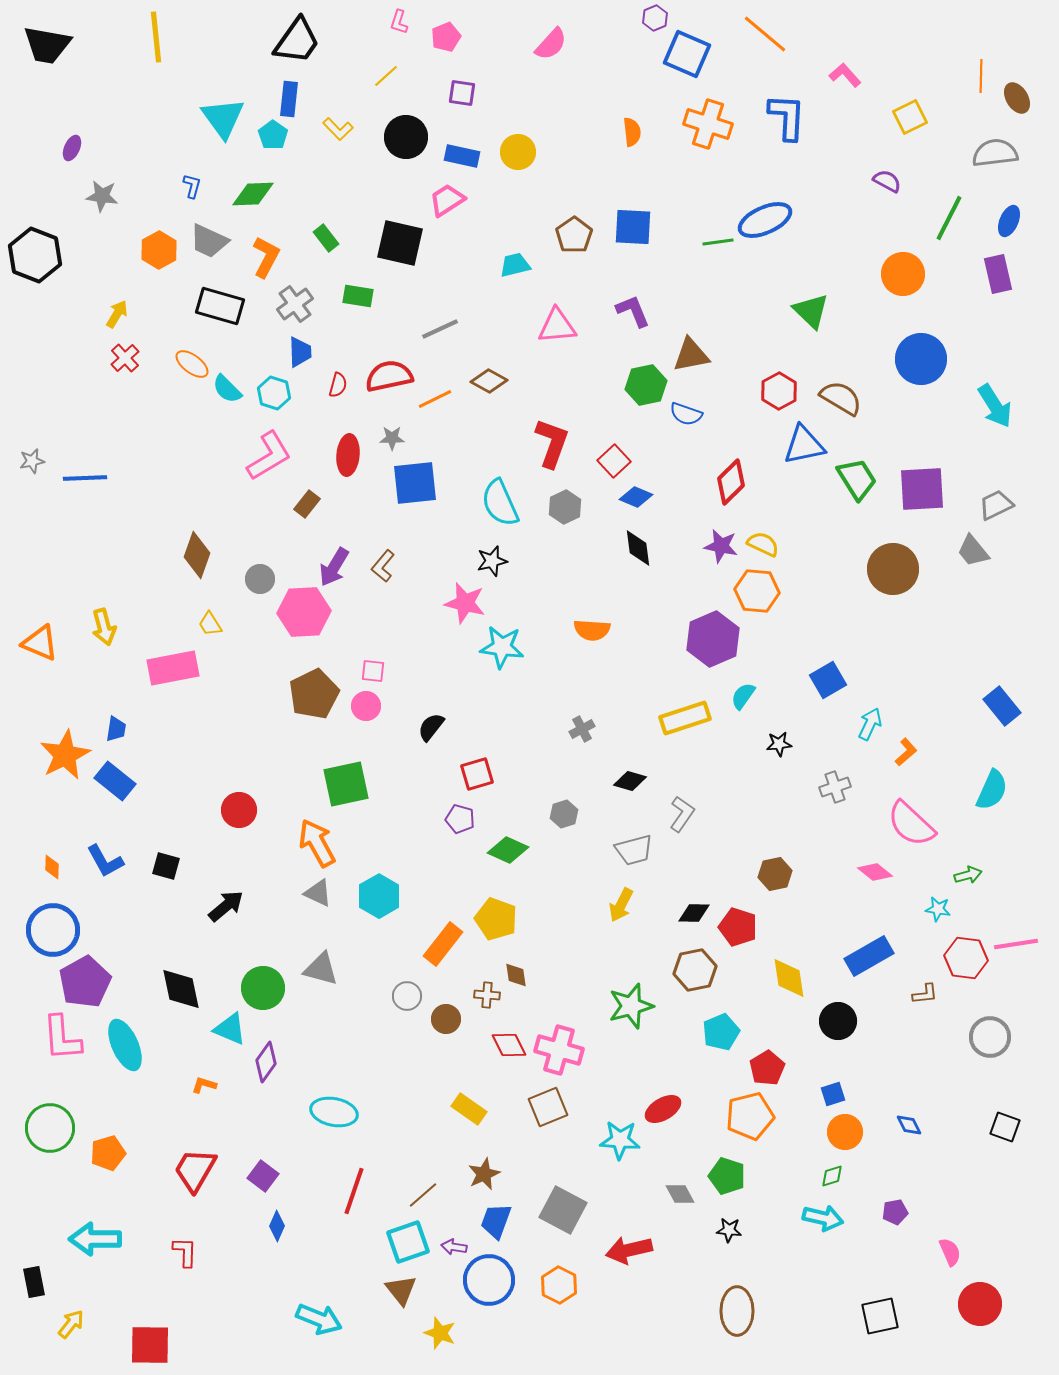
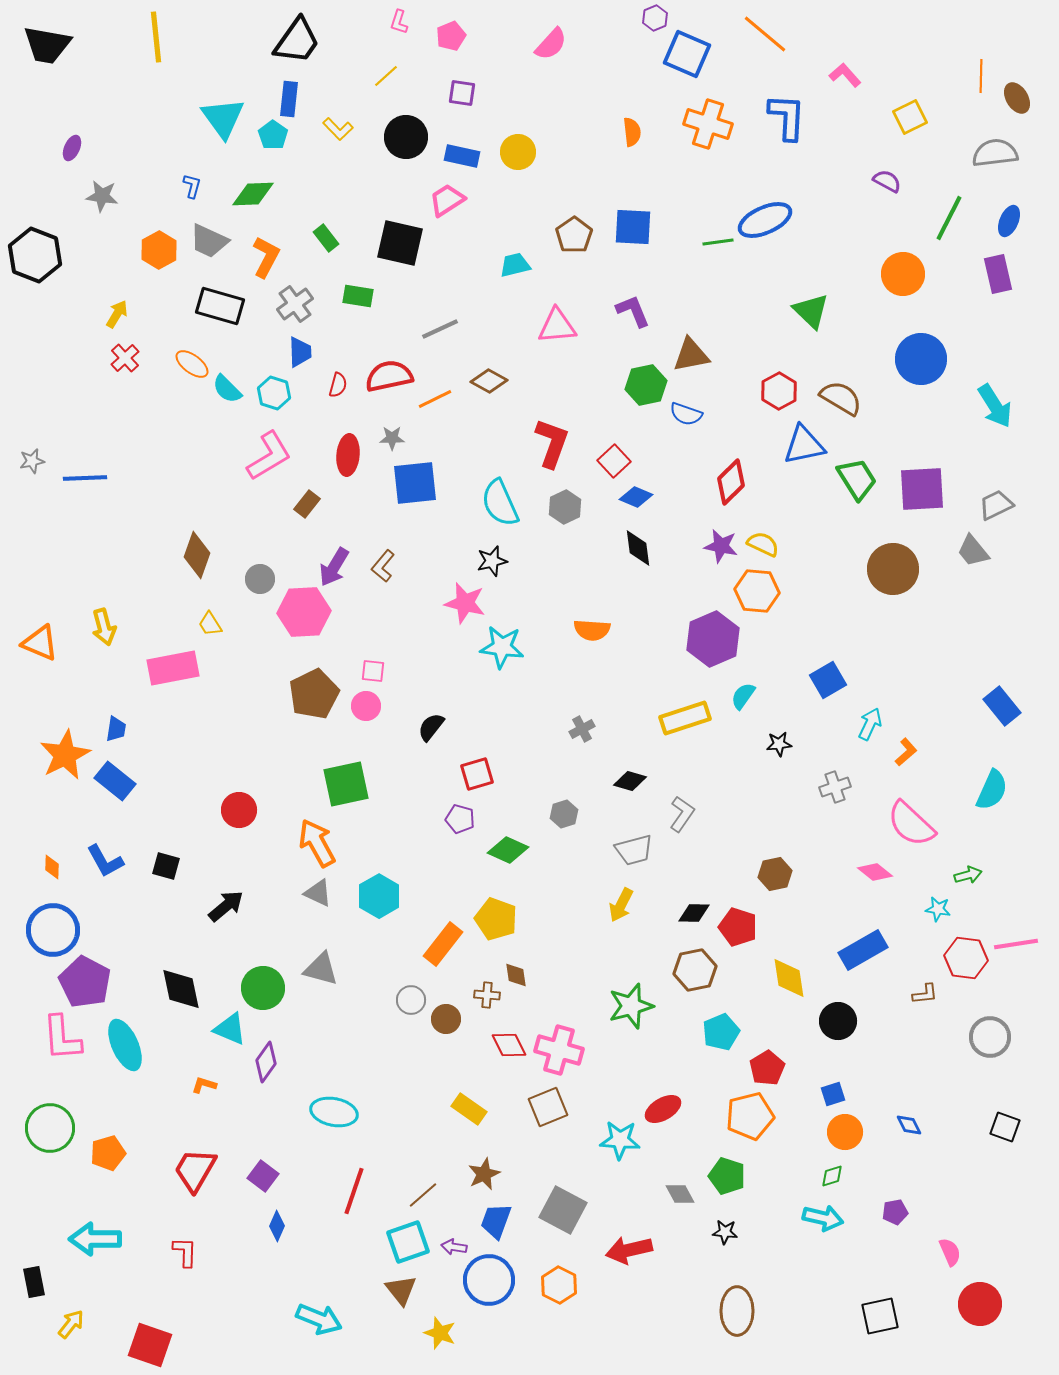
pink pentagon at (446, 37): moved 5 px right, 1 px up
blue rectangle at (869, 956): moved 6 px left, 6 px up
purple pentagon at (85, 982): rotated 15 degrees counterclockwise
gray circle at (407, 996): moved 4 px right, 4 px down
black star at (729, 1230): moved 4 px left, 2 px down
red square at (150, 1345): rotated 18 degrees clockwise
